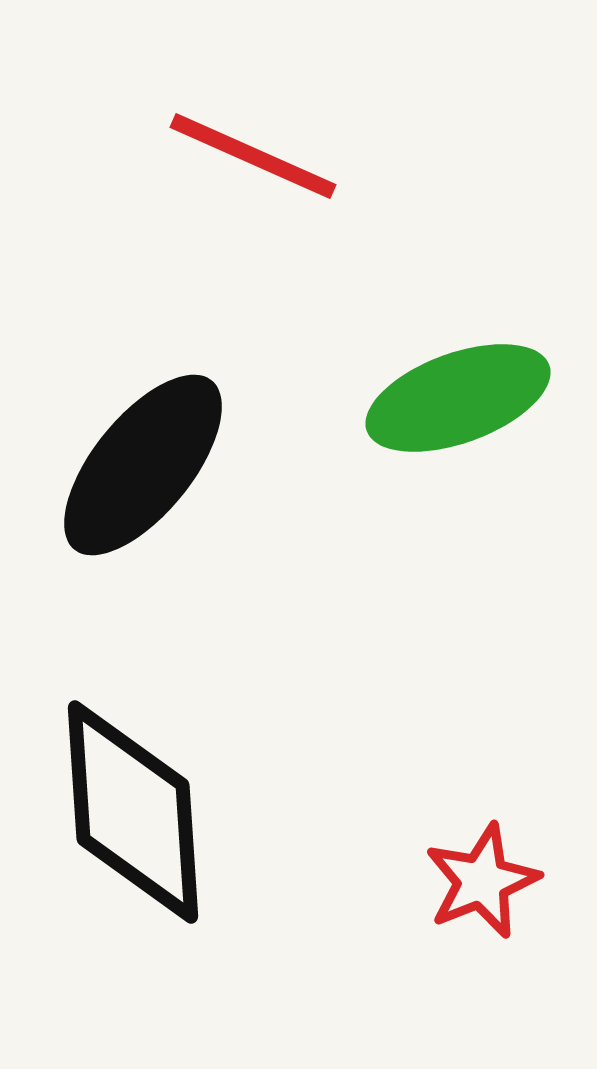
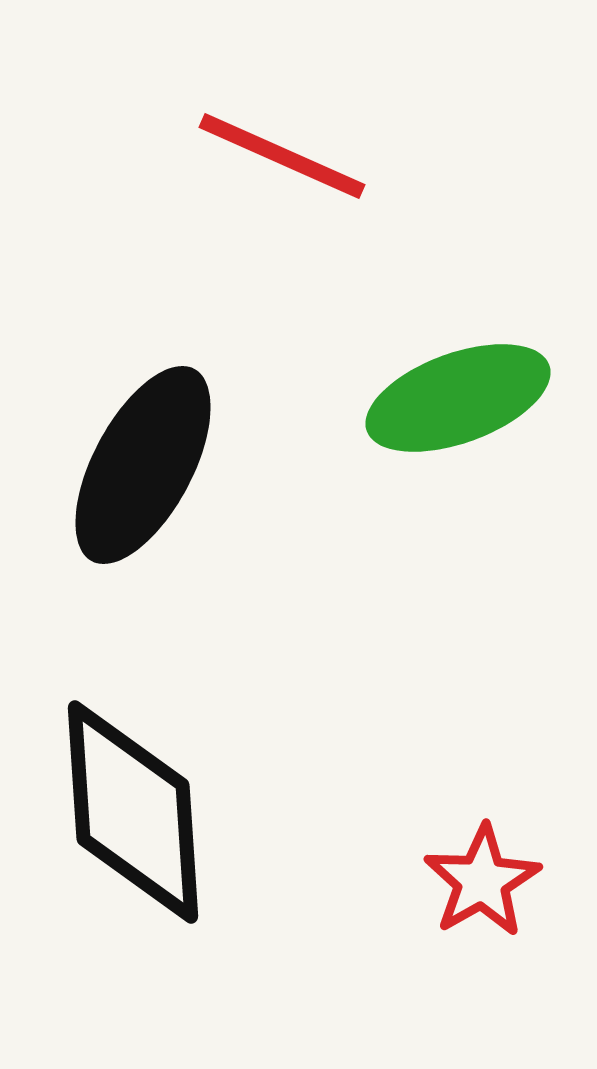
red line: moved 29 px right
black ellipse: rotated 11 degrees counterclockwise
red star: rotated 8 degrees counterclockwise
